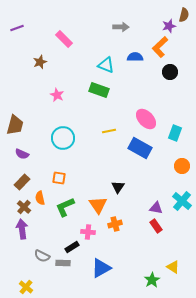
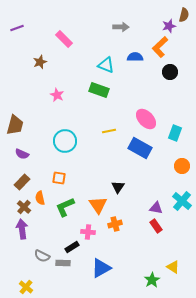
cyan circle: moved 2 px right, 3 px down
